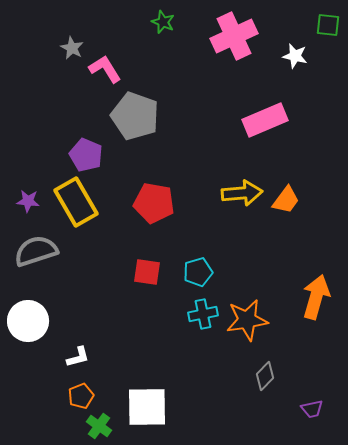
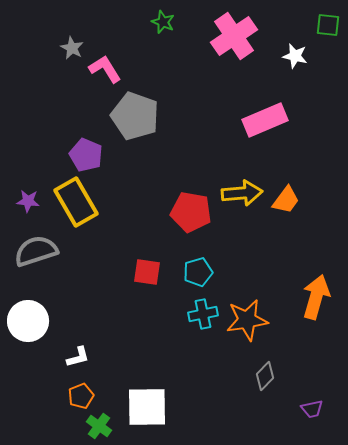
pink cross: rotated 9 degrees counterclockwise
red pentagon: moved 37 px right, 9 px down
